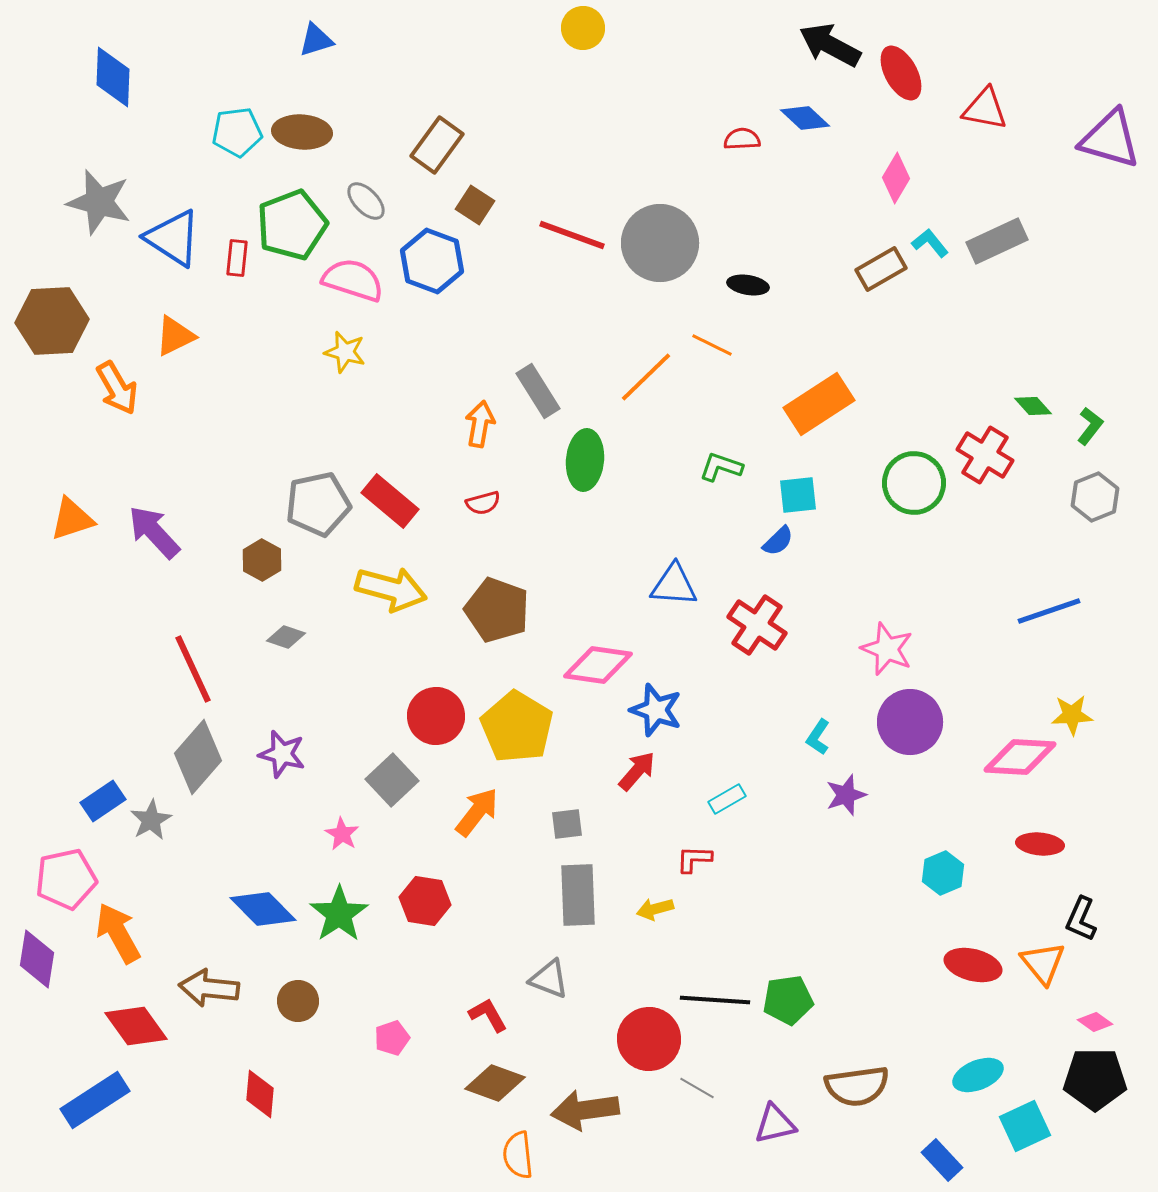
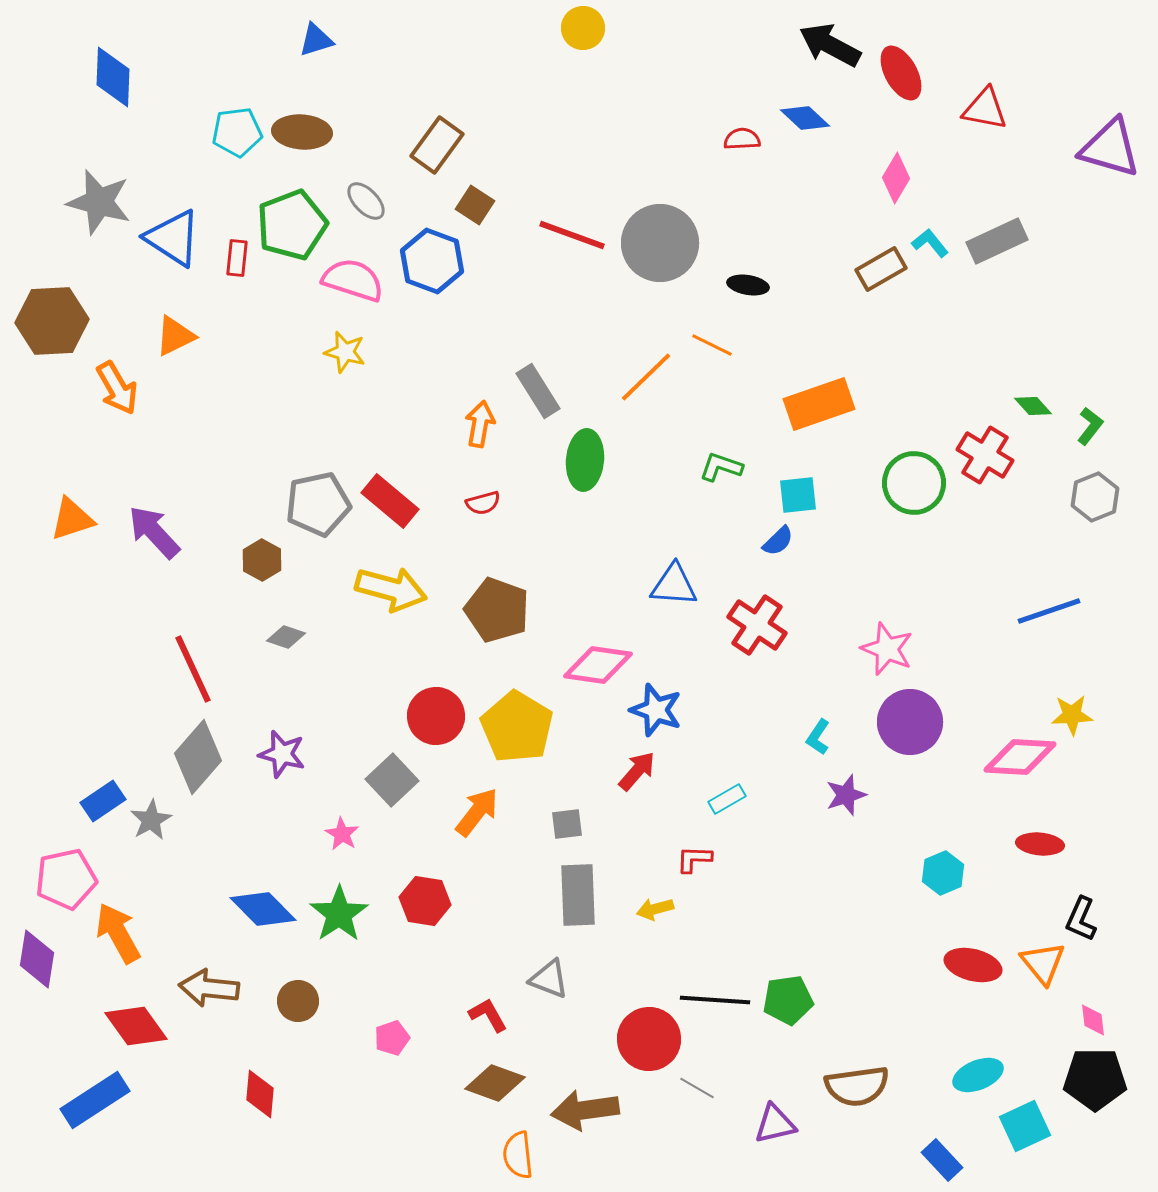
purple triangle at (1110, 139): moved 9 px down
orange rectangle at (819, 404): rotated 14 degrees clockwise
pink diamond at (1095, 1022): moved 2 px left, 2 px up; rotated 48 degrees clockwise
